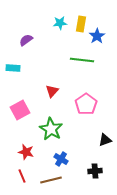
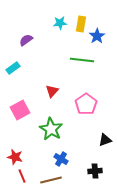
cyan rectangle: rotated 40 degrees counterclockwise
red star: moved 11 px left, 5 px down
